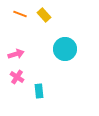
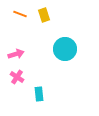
yellow rectangle: rotated 24 degrees clockwise
cyan rectangle: moved 3 px down
